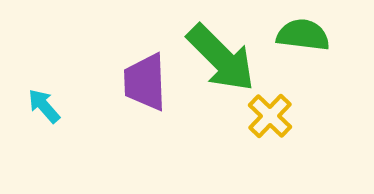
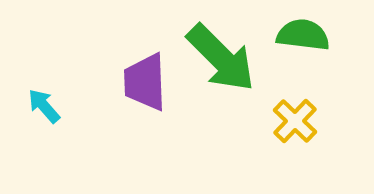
yellow cross: moved 25 px right, 5 px down
